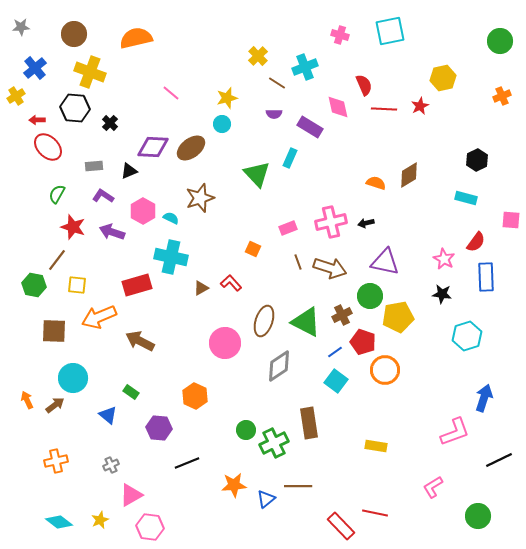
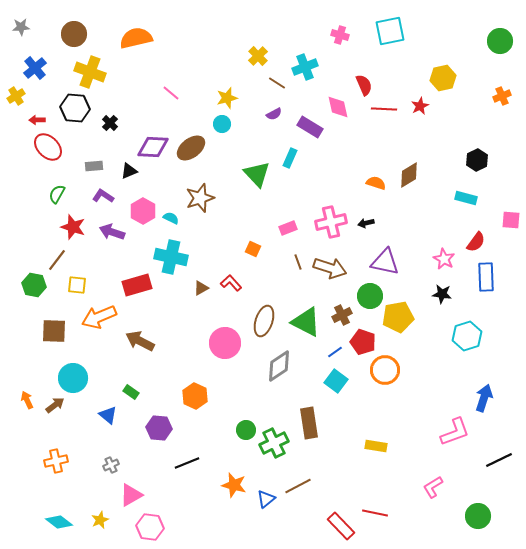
purple semicircle at (274, 114): rotated 28 degrees counterclockwise
orange star at (234, 485): rotated 20 degrees clockwise
brown line at (298, 486): rotated 28 degrees counterclockwise
